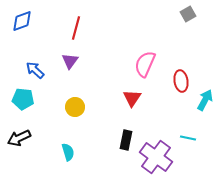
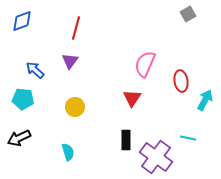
black rectangle: rotated 12 degrees counterclockwise
